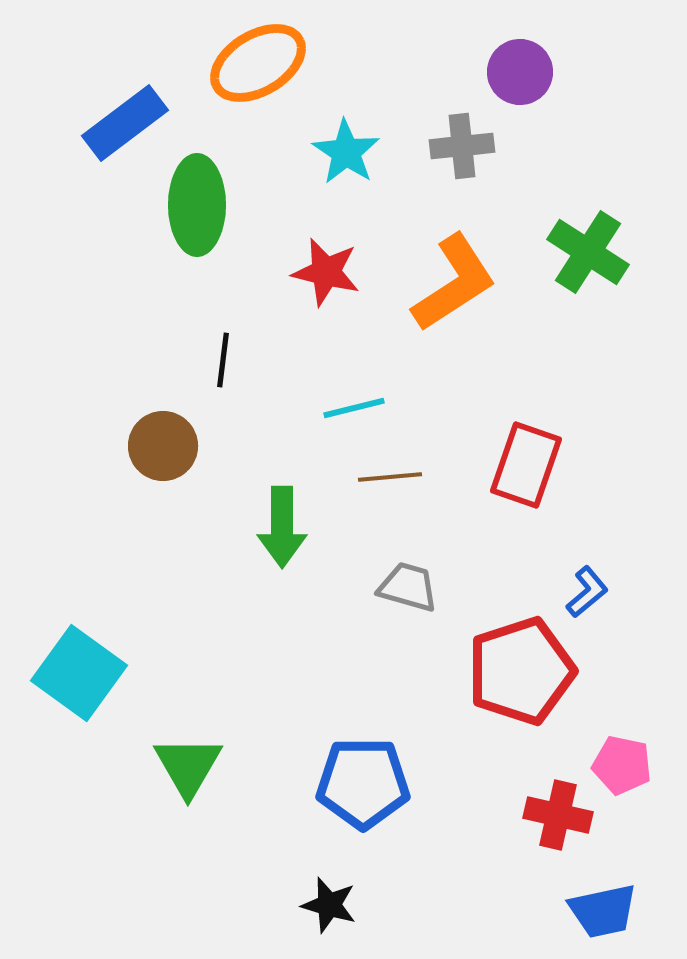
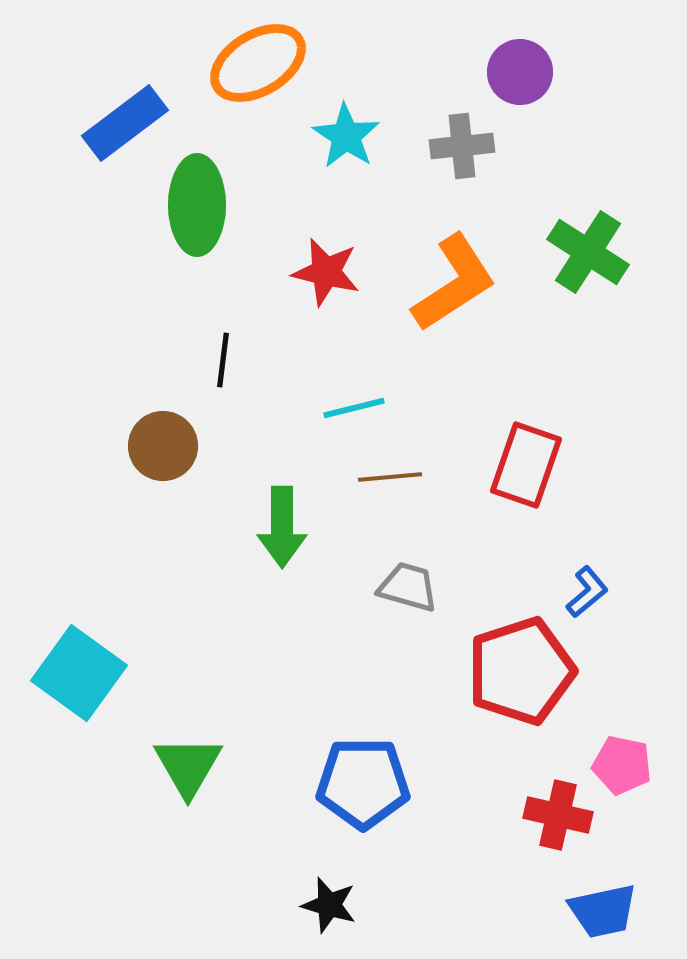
cyan star: moved 16 px up
